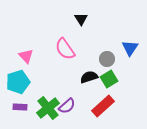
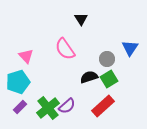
purple rectangle: rotated 48 degrees counterclockwise
